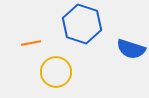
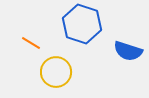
orange line: rotated 42 degrees clockwise
blue semicircle: moved 3 px left, 2 px down
